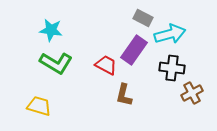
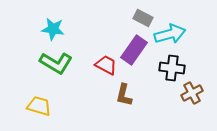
cyan star: moved 2 px right, 1 px up
